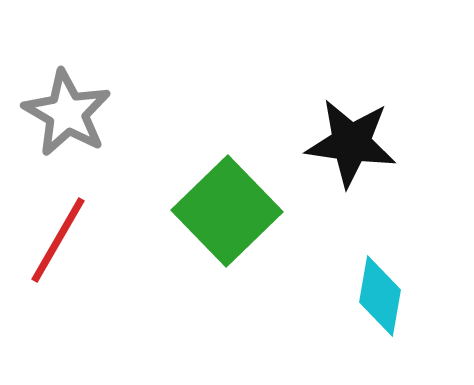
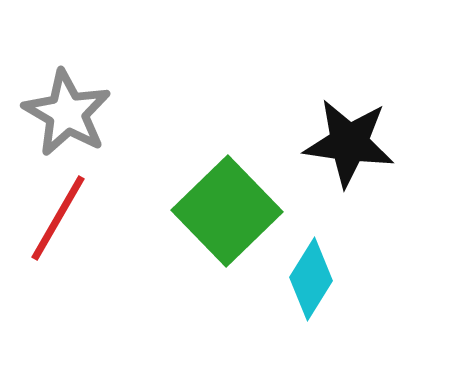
black star: moved 2 px left
red line: moved 22 px up
cyan diamond: moved 69 px left, 17 px up; rotated 22 degrees clockwise
